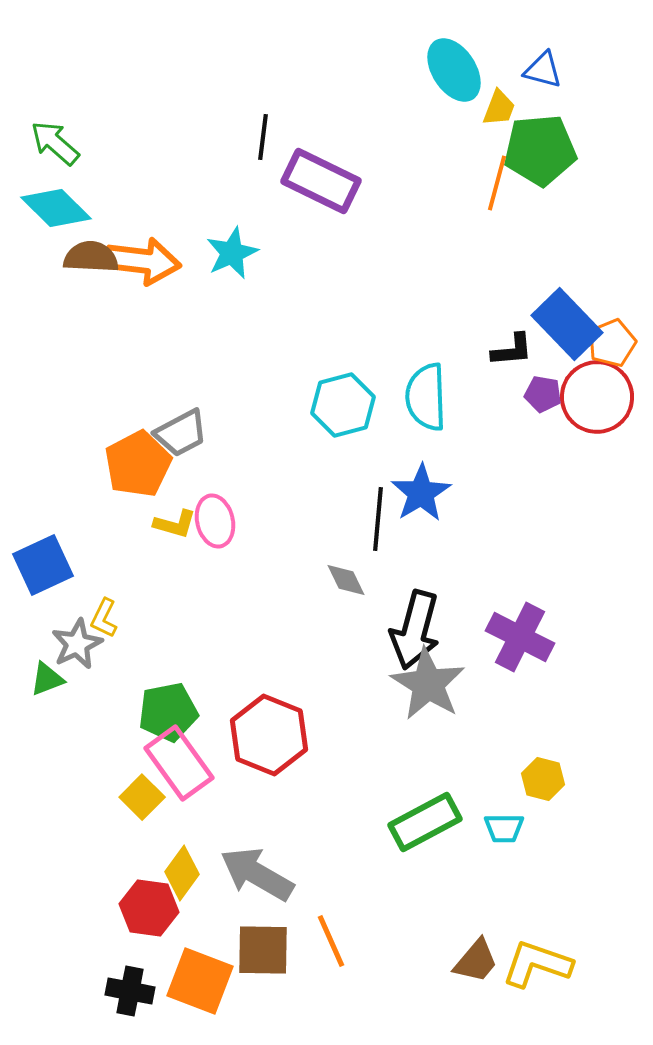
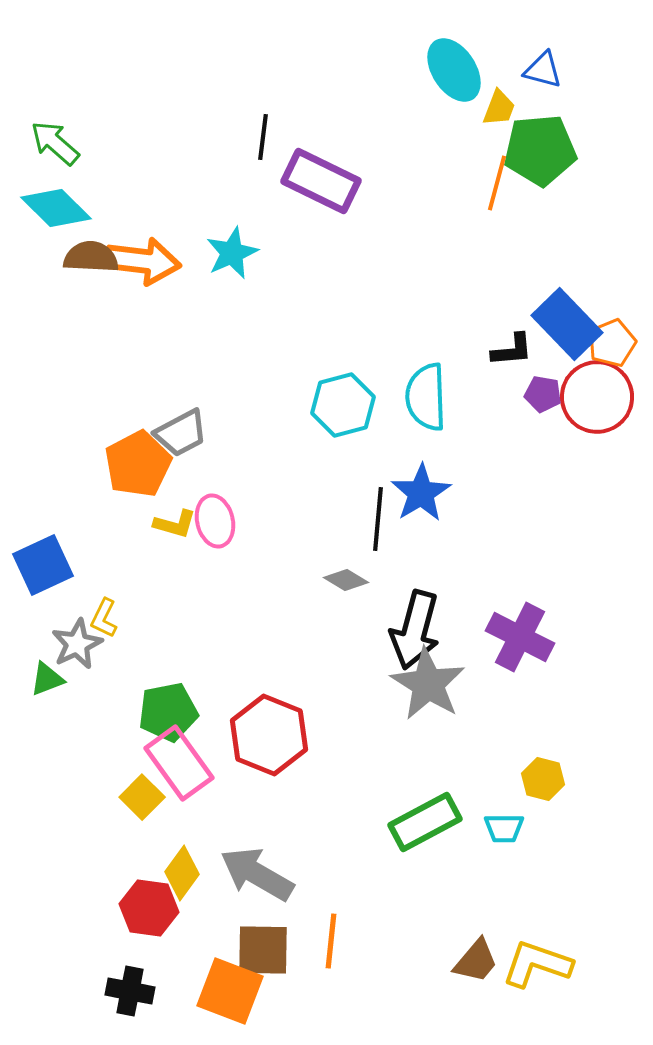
gray diamond at (346, 580): rotated 33 degrees counterclockwise
orange line at (331, 941): rotated 30 degrees clockwise
orange square at (200, 981): moved 30 px right, 10 px down
